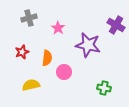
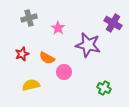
purple cross: moved 3 px left, 2 px up
red star: moved 2 px down
orange semicircle: rotated 112 degrees clockwise
green cross: rotated 16 degrees clockwise
